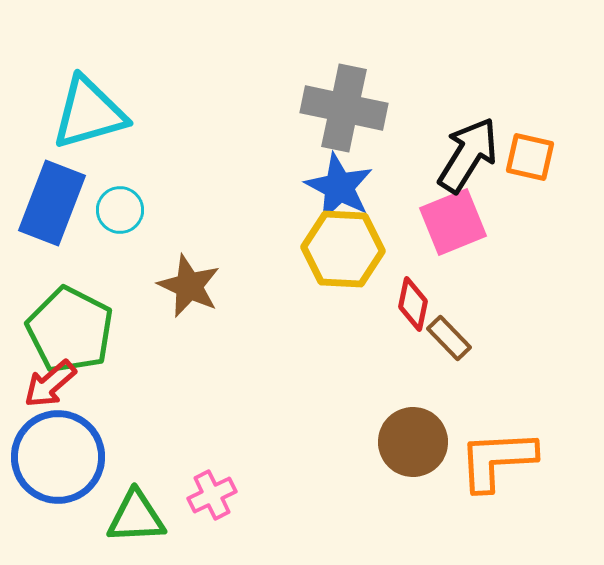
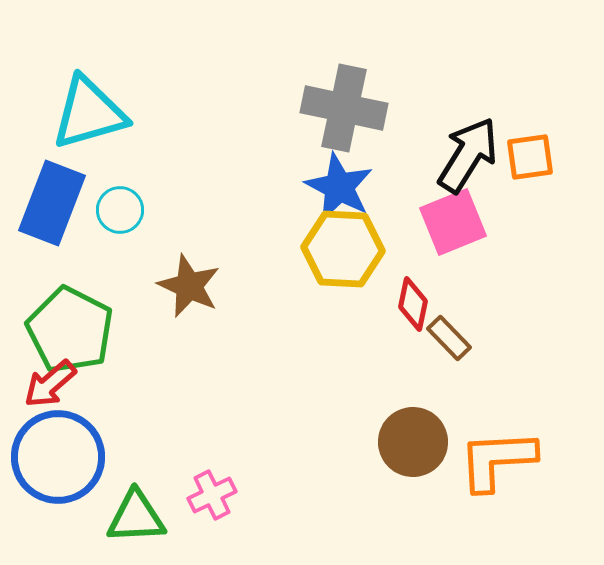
orange square: rotated 21 degrees counterclockwise
